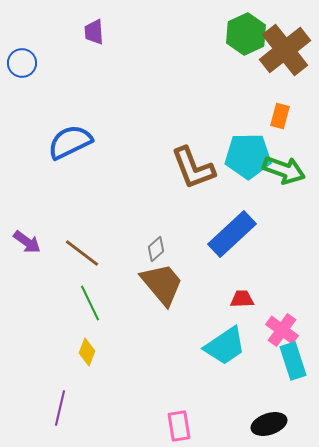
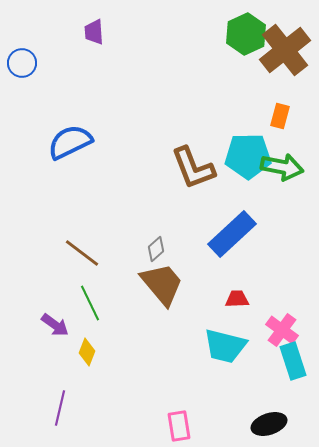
green arrow: moved 2 px left, 3 px up; rotated 9 degrees counterclockwise
purple arrow: moved 28 px right, 83 px down
red trapezoid: moved 5 px left
cyan trapezoid: rotated 48 degrees clockwise
